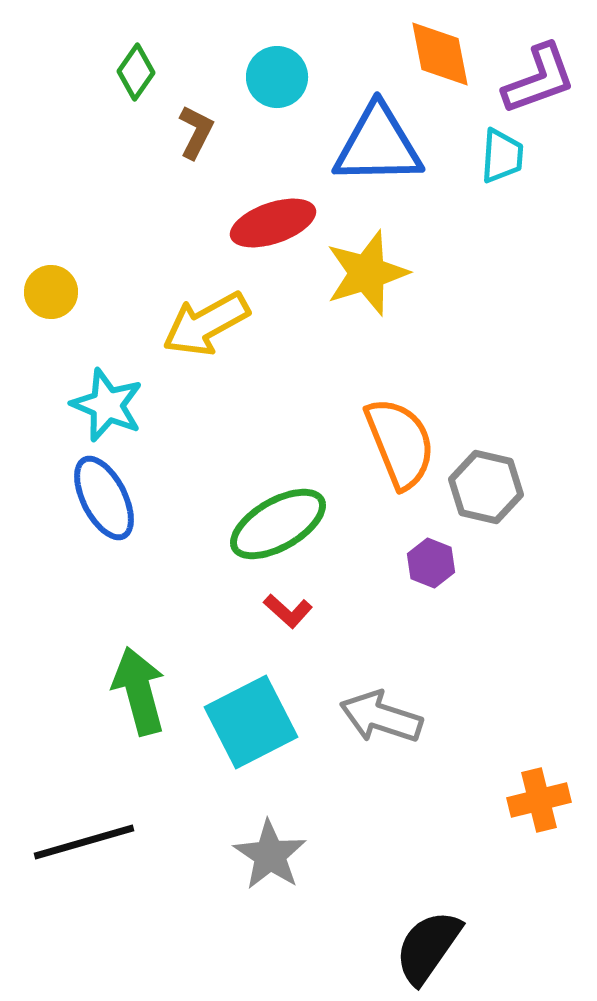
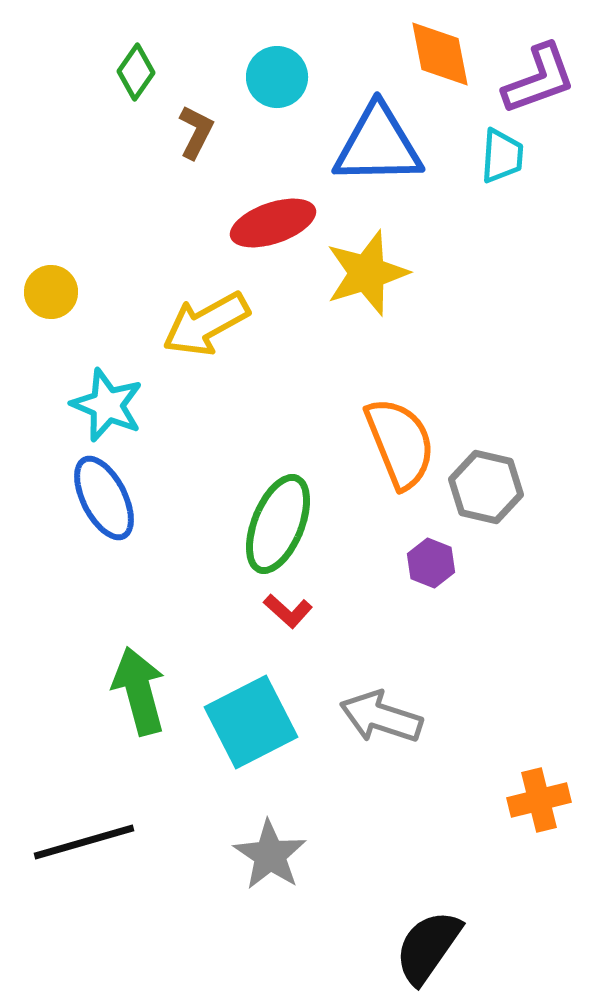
green ellipse: rotated 38 degrees counterclockwise
